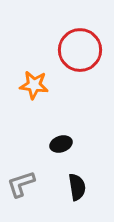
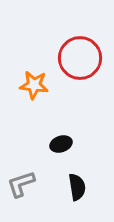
red circle: moved 8 px down
